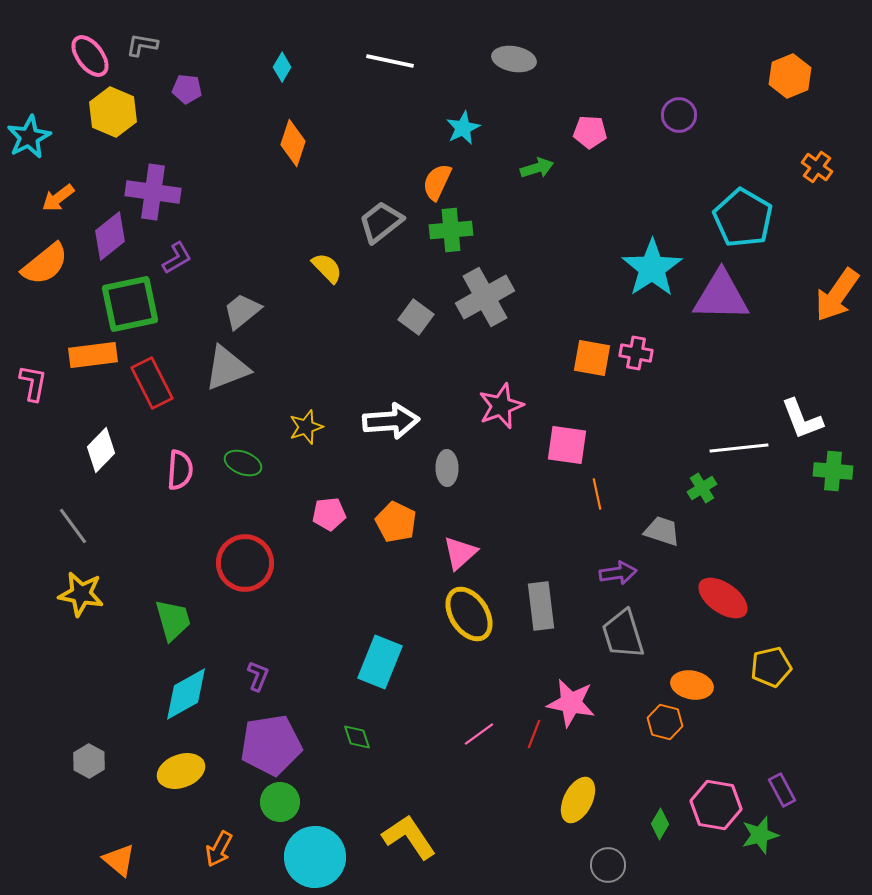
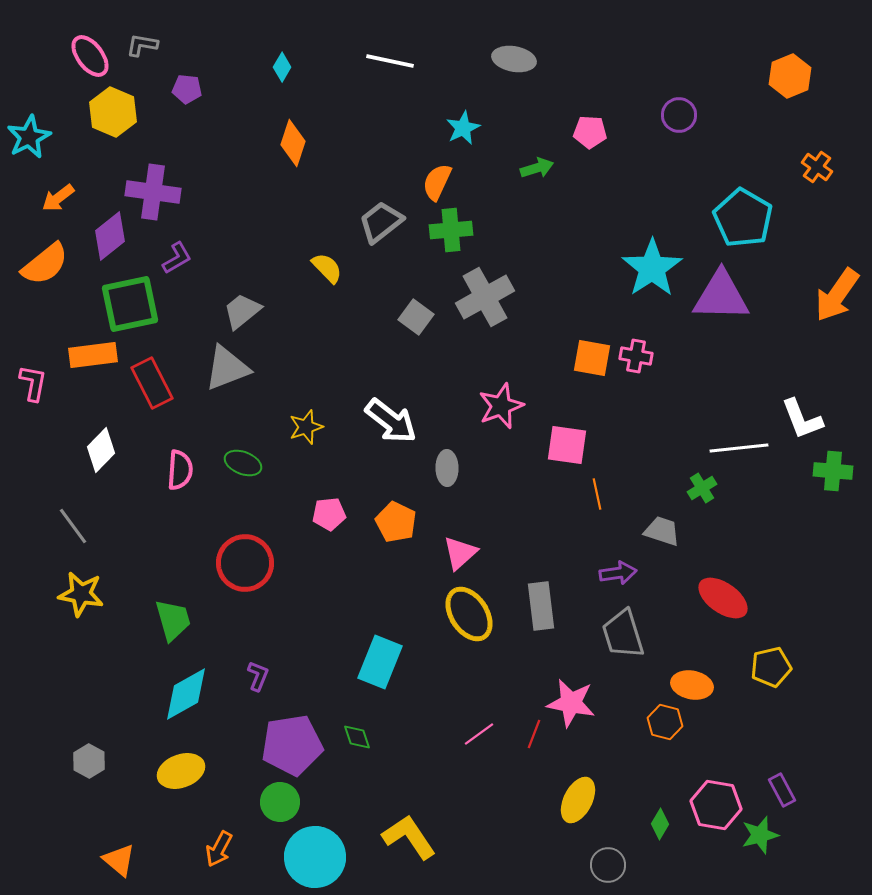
pink cross at (636, 353): moved 3 px down
white arrow at (391, 421): rotated 42 degrees clockwise
purple pentagon at (271, 745): moved 21 px right
